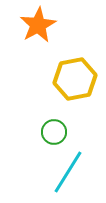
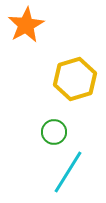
orange star: moved 12 px left
yellow hexagon: rotated 6 degrees counterclockwise
